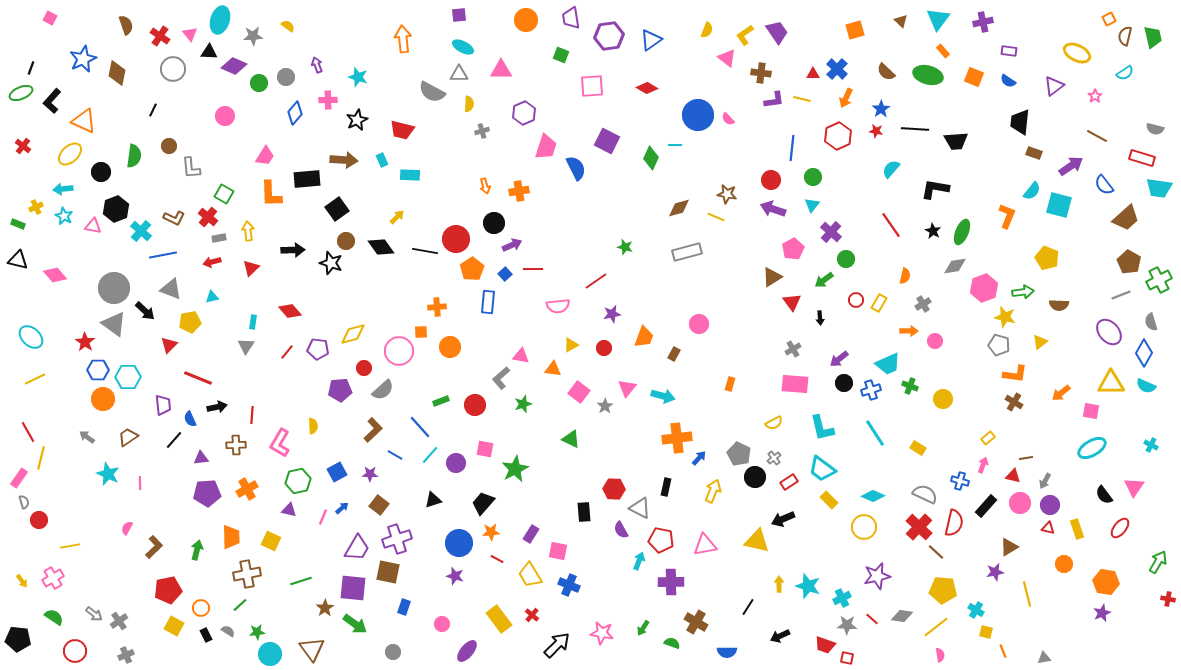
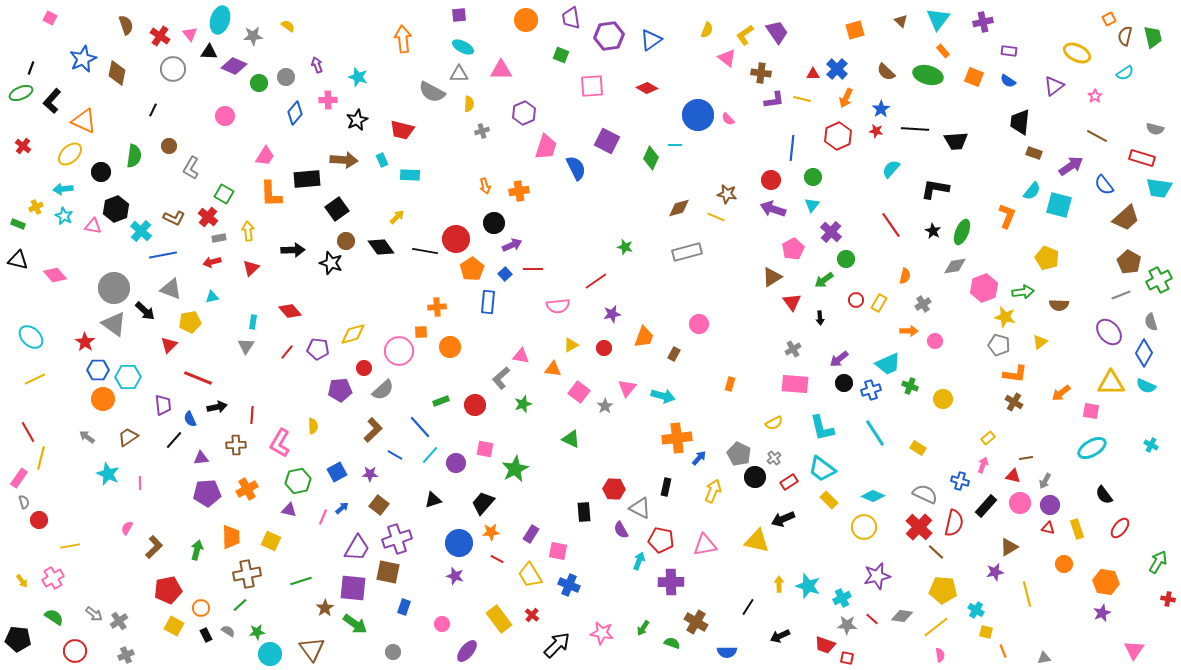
gray L-shape at (191, 168): rotated 35 degrees clockwise
pink triangle at (1134, 487): moved 163 px down
